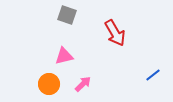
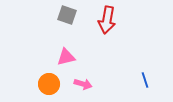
red arrow: moved 8 px left, 13 px up; rotated 40 degrees clockwise
pink triangle: moved 2 px right, 1 px down
blue line: moved 8 px left, 5 px down; rotated 70 degrees counterclockwise
pink arrow: rotated 60 degrees clockwise
